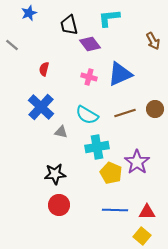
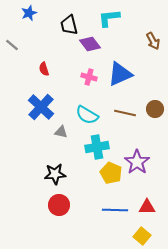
red semicircle: rotated 32 degrees counterclockwise
brown line: rotated 30 degrees clockwise
red triangle: moved 5 px up
